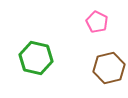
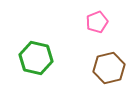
pink pentagon: rotated 25 degrees clockwise
